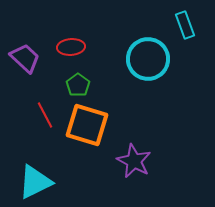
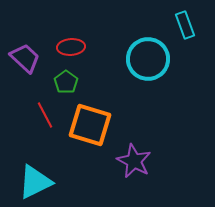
green pentagon: moved 12 px left, 3 px up
orange square: moved 3 px right
